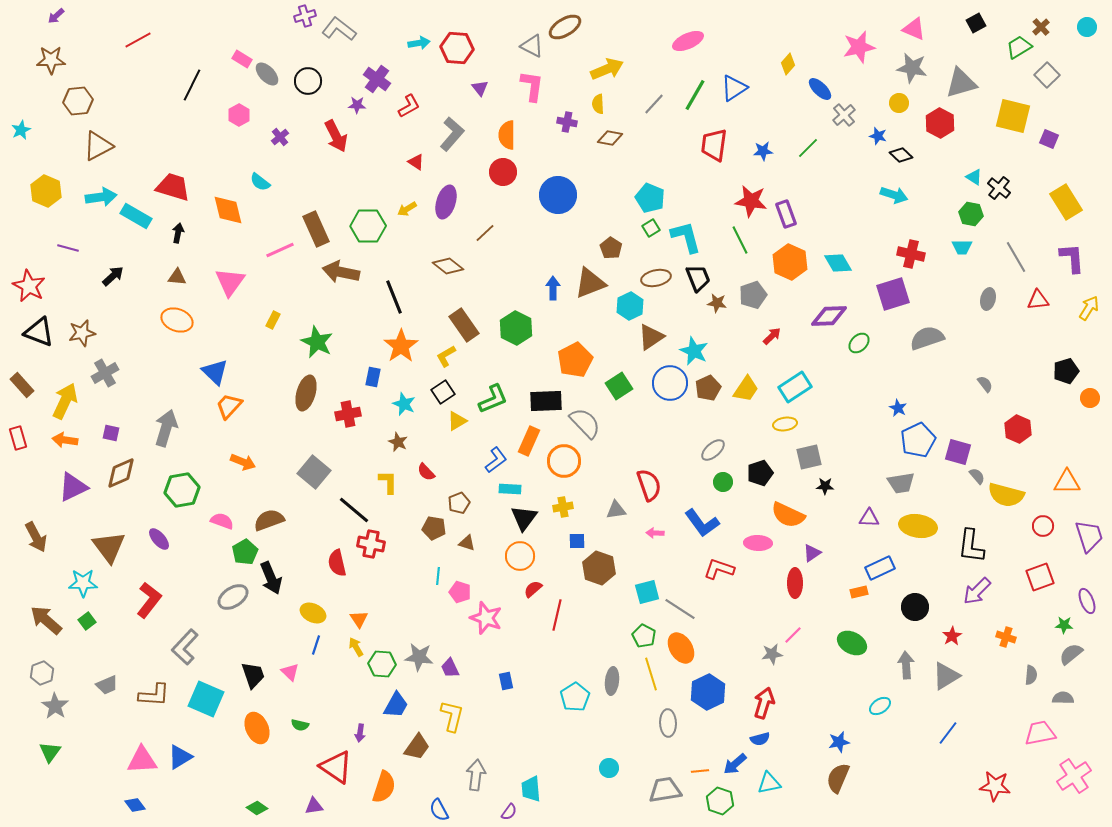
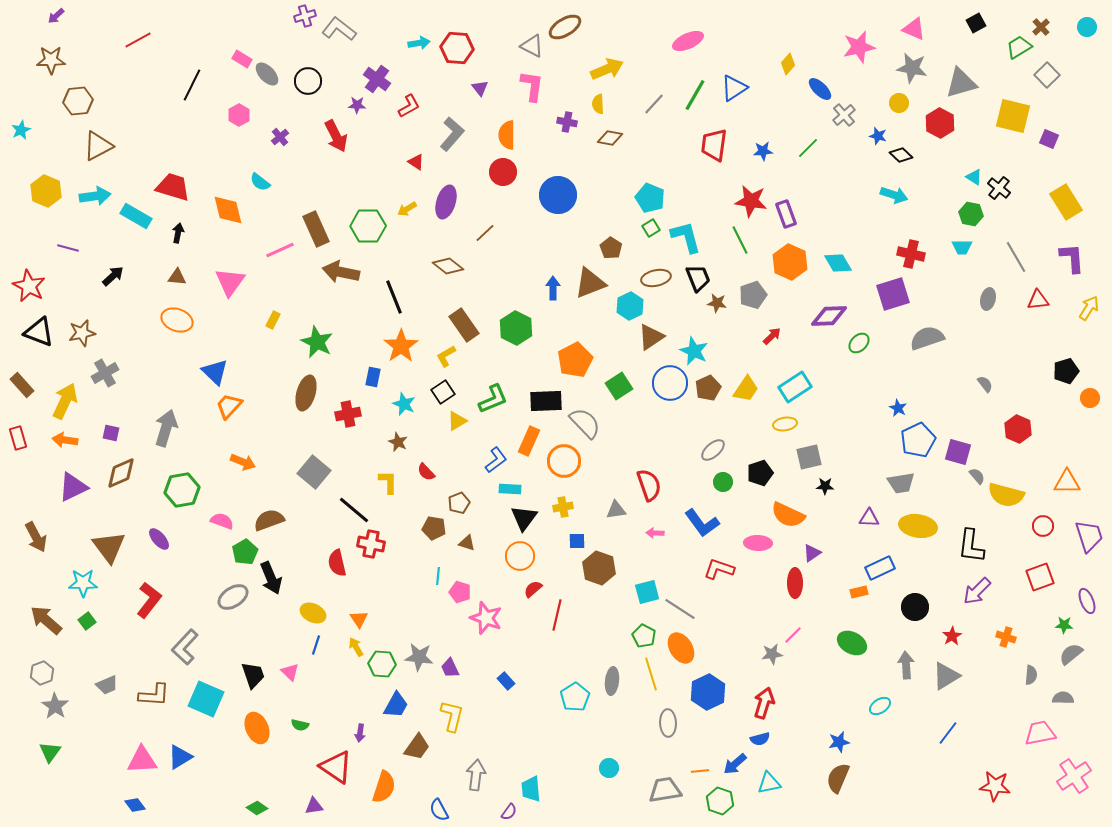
cyan arrow at (101, 197): moved 6 px left, 1 px up
blue rectangle at (506, 681): rotated 30 degrees counterclockwise
